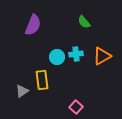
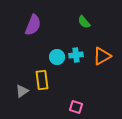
cyan cross: moved 1 px down
pink square: rotated 24 degrees counterclockwise
